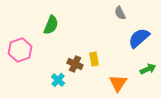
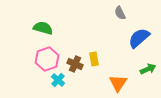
green semicircle: moved 8 px left, 3 px down; rotated 96 degrees counterclockwise
pink hexagon: moved 27 px right, 9 px down
